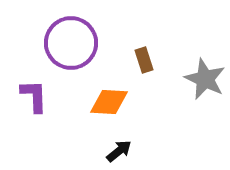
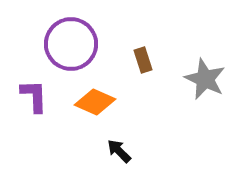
purple circle: moved 1 px down
brown rectangle: moved 1 px left
orange diamond: moved 14 px left; rotated 21 degrees clockwise
black arrow: rotated 96 degrees counterclockwise
